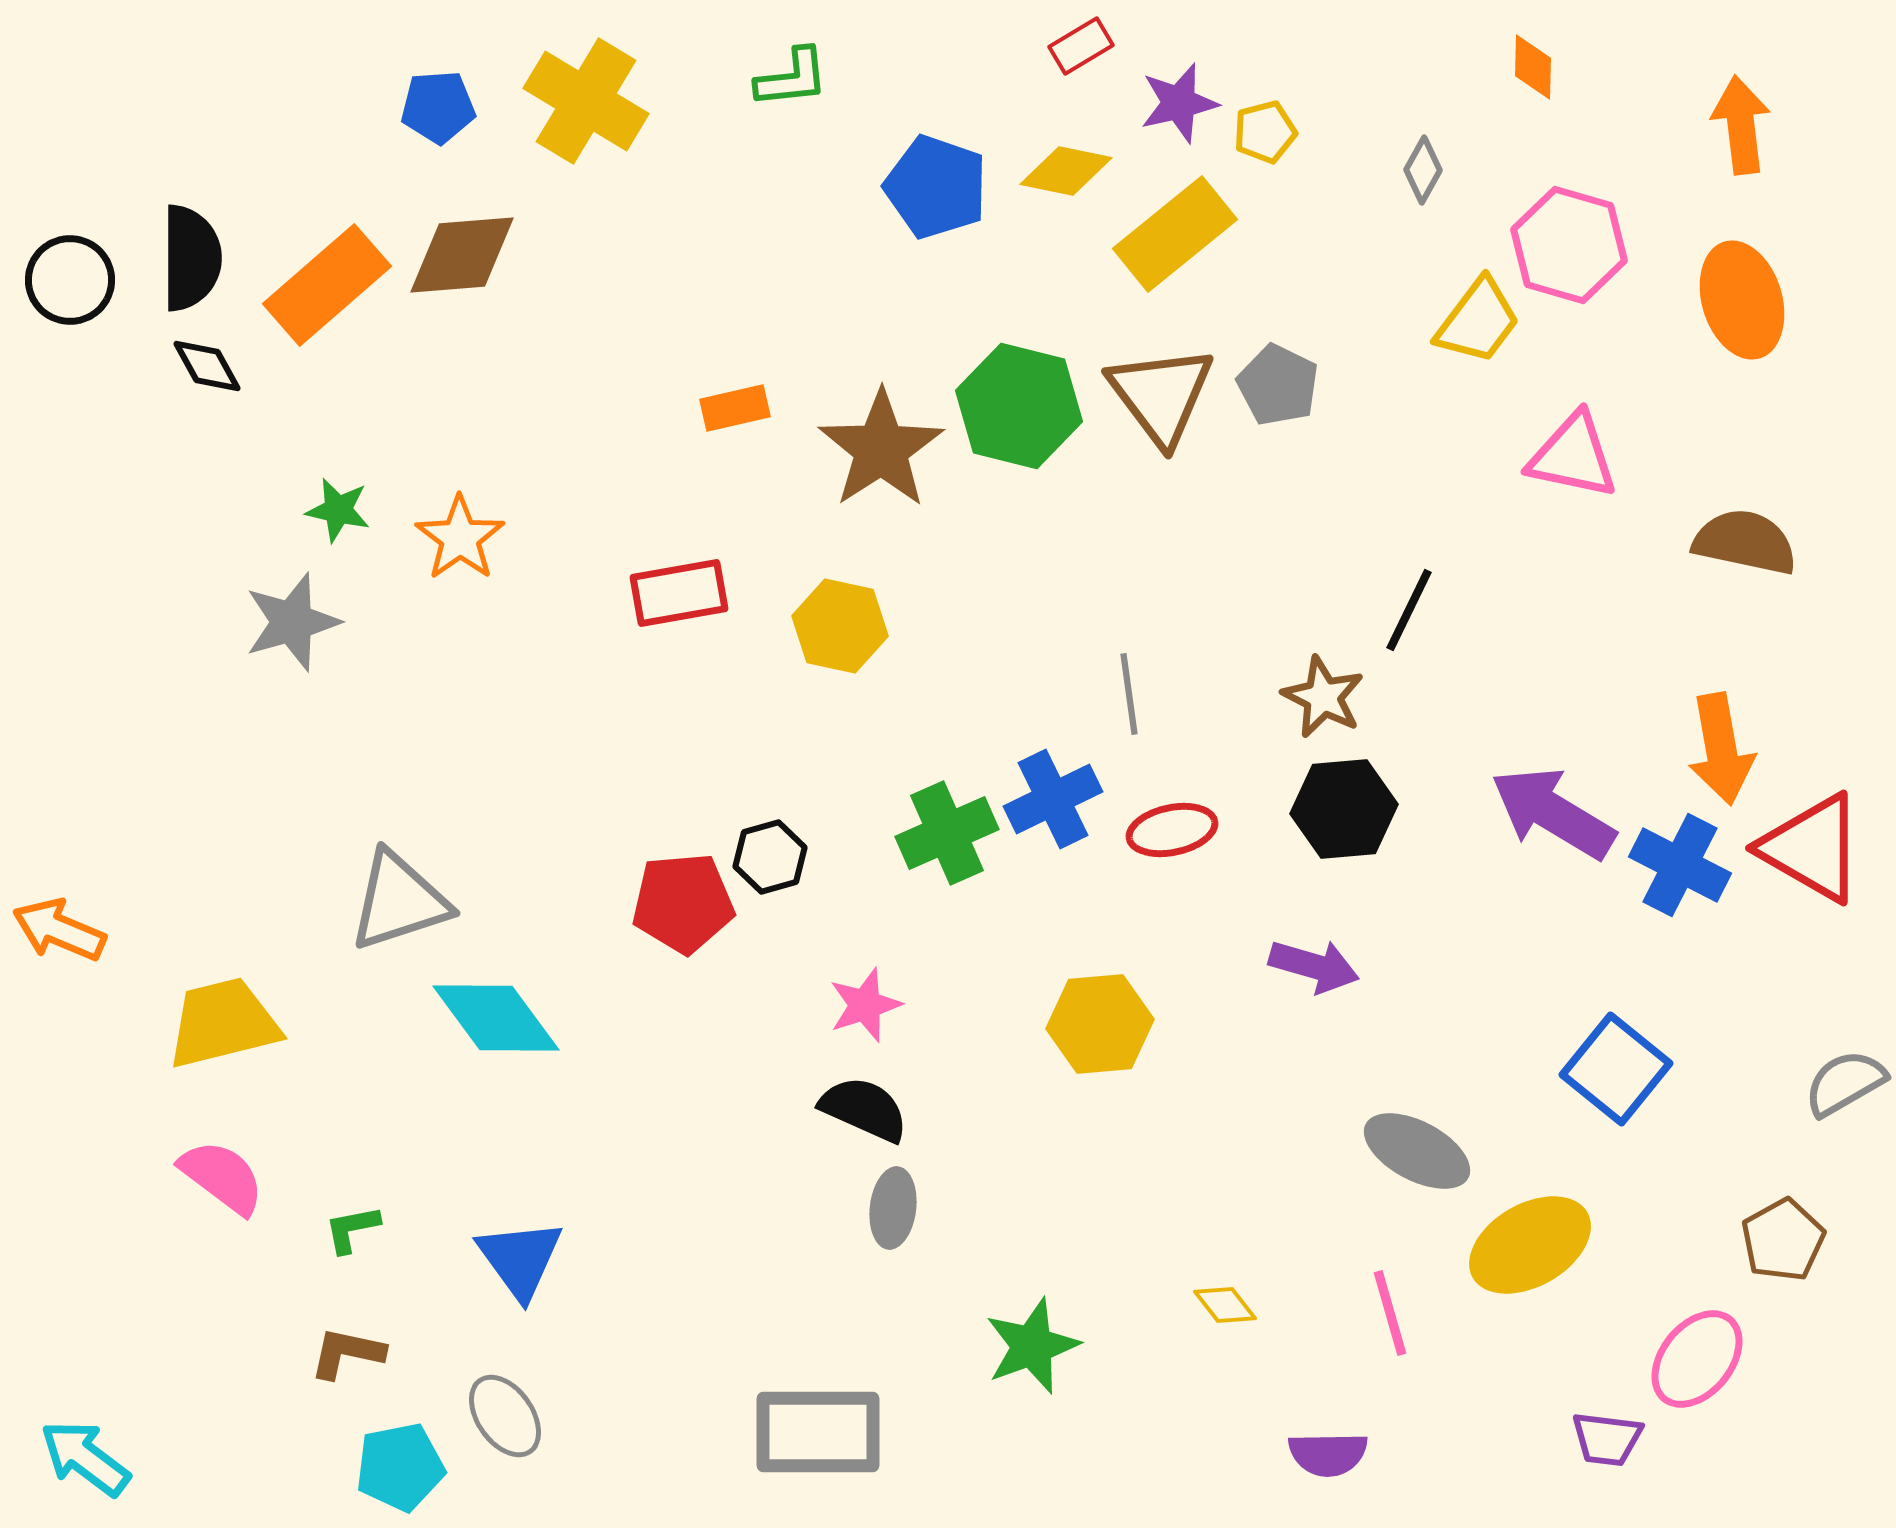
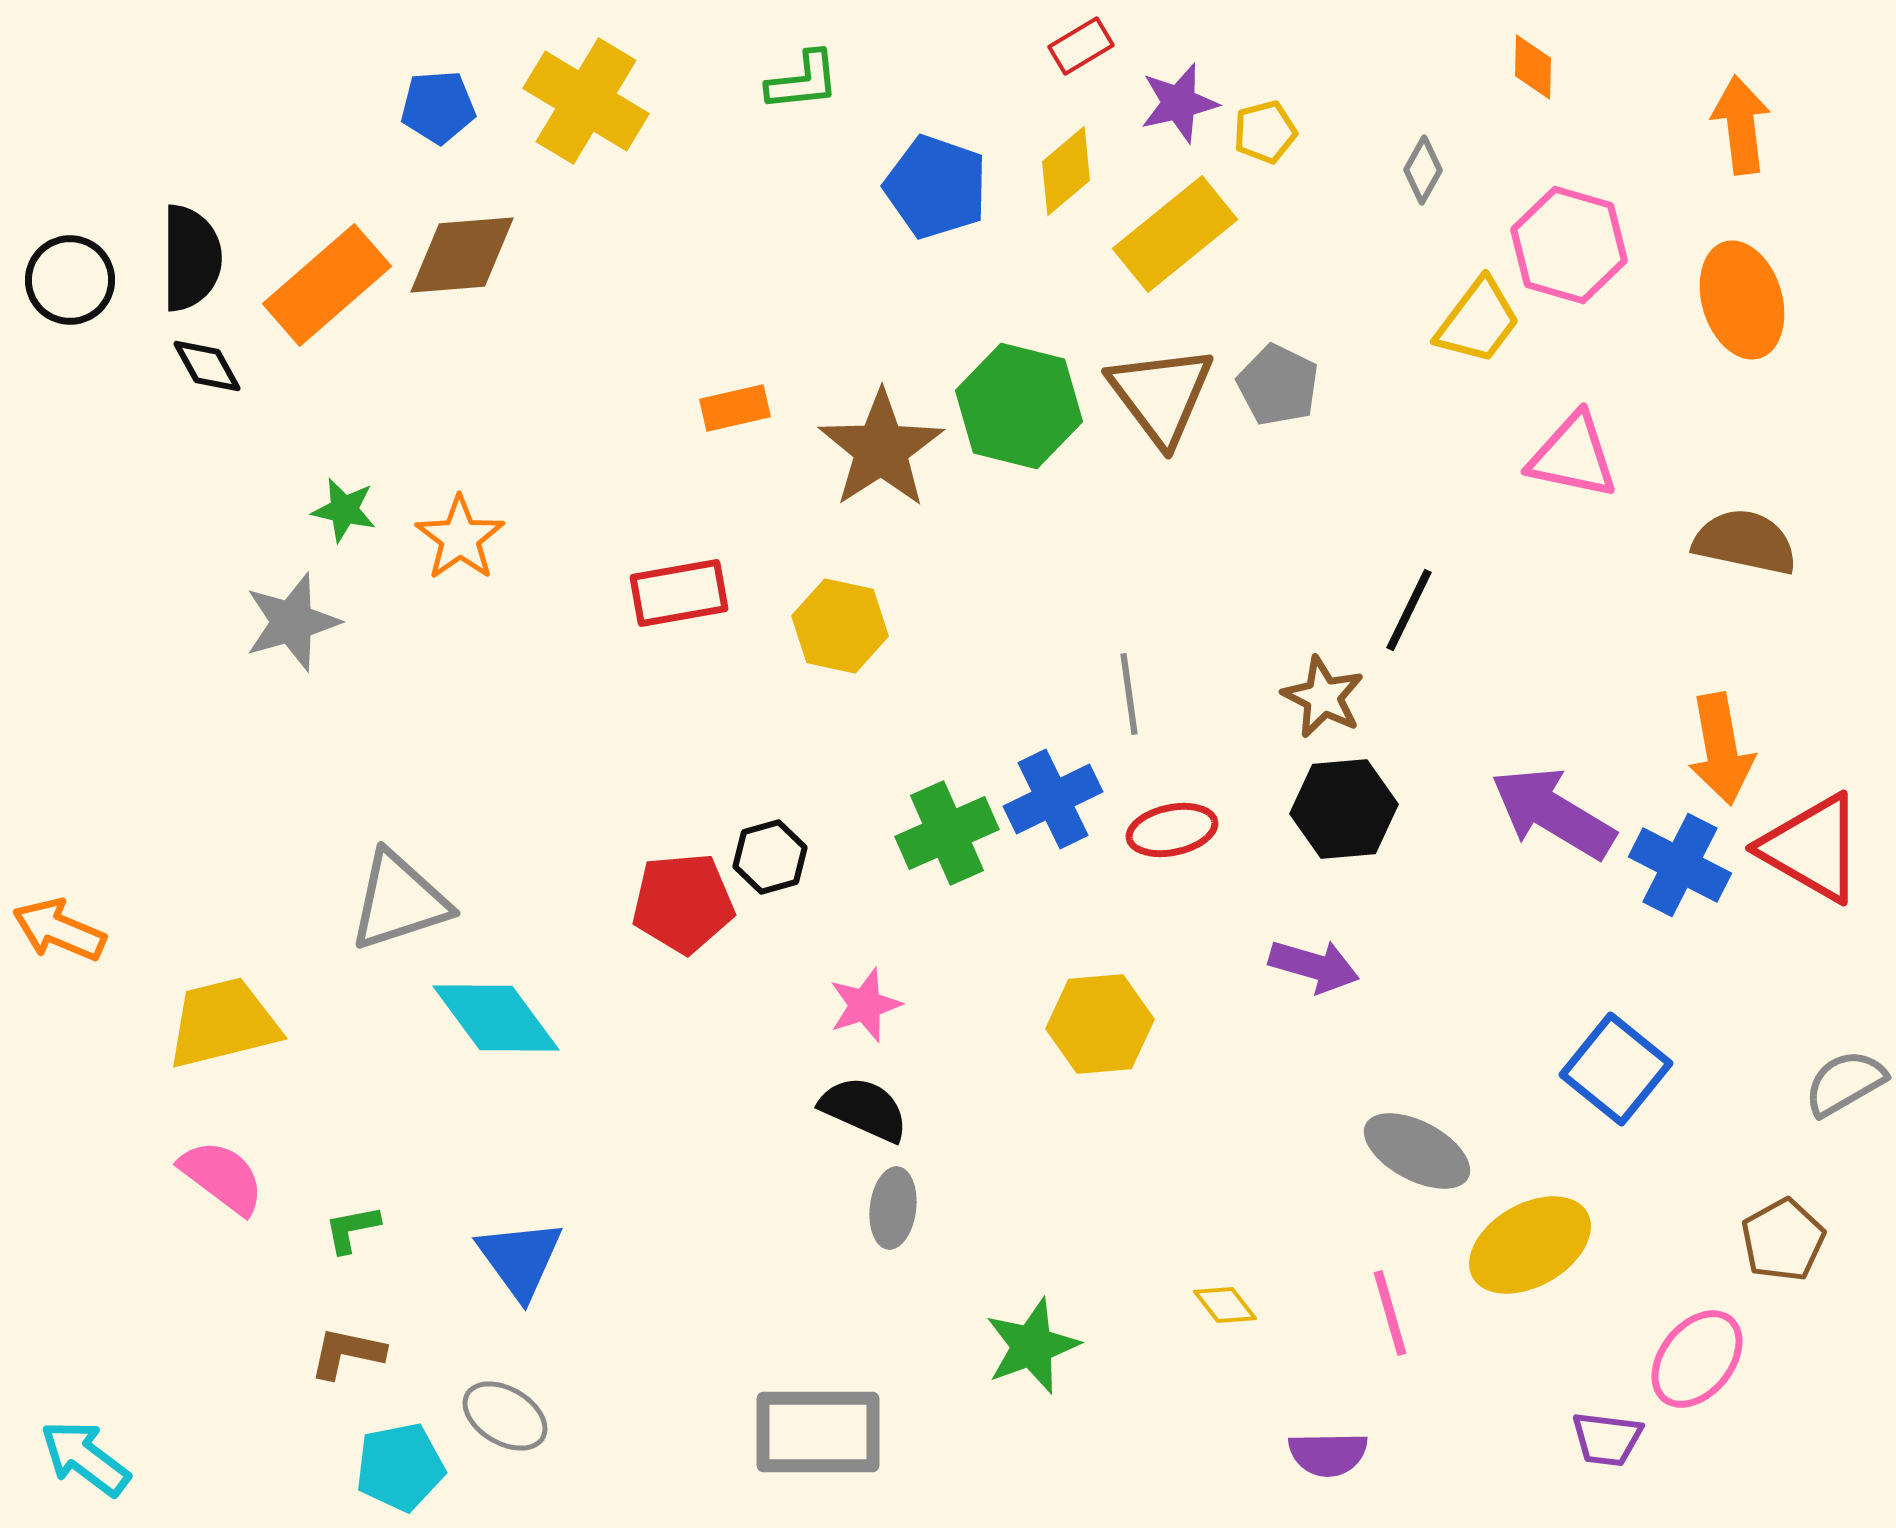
green L-shape at (792, 78): moved 11 px right, 3 px down
yellow diamond at (1066, 171): rotated 52 degrees counterclockwise
green star at (338, 510): moved 6 px right
gray ellipse at (505, 1416): rotated 24 degrees counterclockwise
